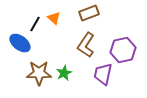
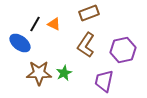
orange triangle: moved 6 px down; rotated 16 degrees counterclockwise
purple trapezoid: moved 1 px right, 7 px down
